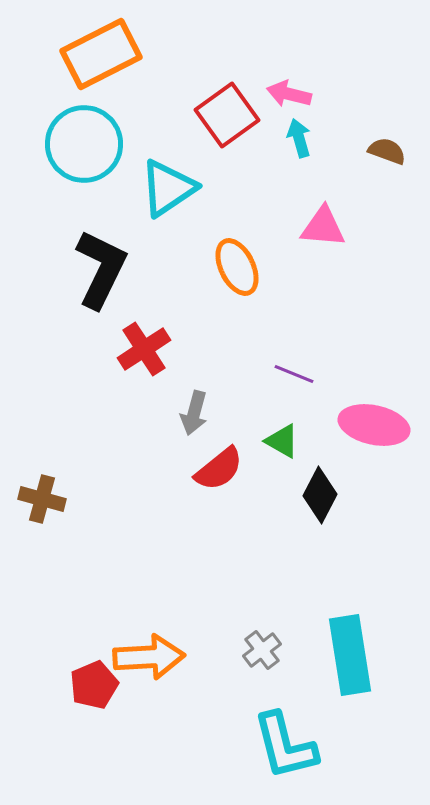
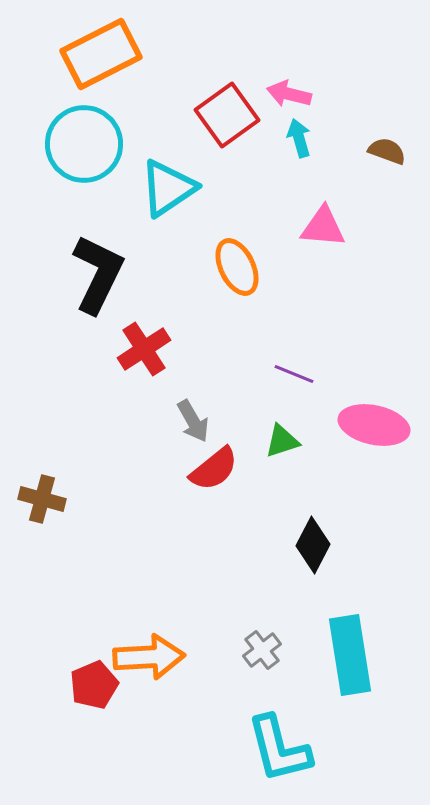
black L-shape: moved 3 px left, 5 px down
gray arrow: moved 1 px left, 8 px down; rotated 45 degrees counterclockwise
green triangle: rotated 48 degrees counterclockwise
red semicircle: moved 5 px left
black diamond: moved 7 px left, 50 px down
cyan L-shape: moved 6 px left, 3 px down
